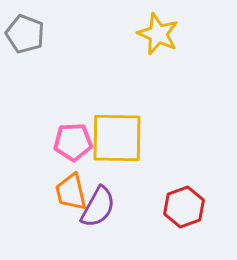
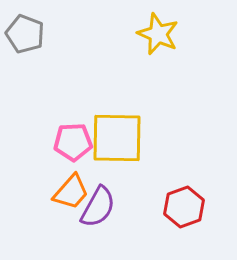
orange trapezoid: rotated 126 degrees counterclockwise
